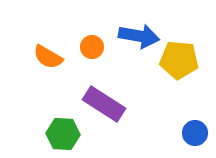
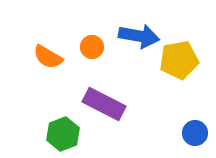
yellow pentagon: rotated 15 degrees counterclockwise
purple rectangle: rotated 6 degrees counterclockwise
green hexagon: rotated 24 degrees counterclockwise
